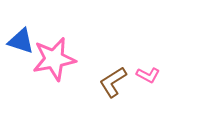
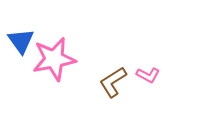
blue triangle: rotated 36 degrees clockwise
